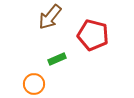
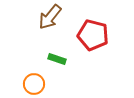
green rectangle: rotated 42 degrees clockwise
